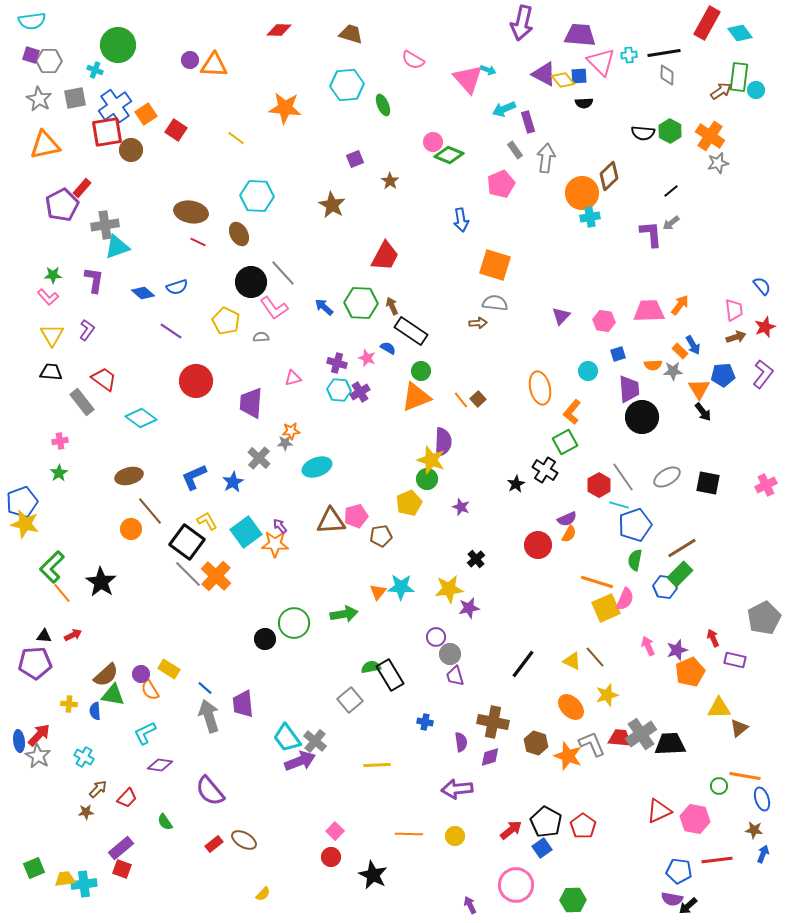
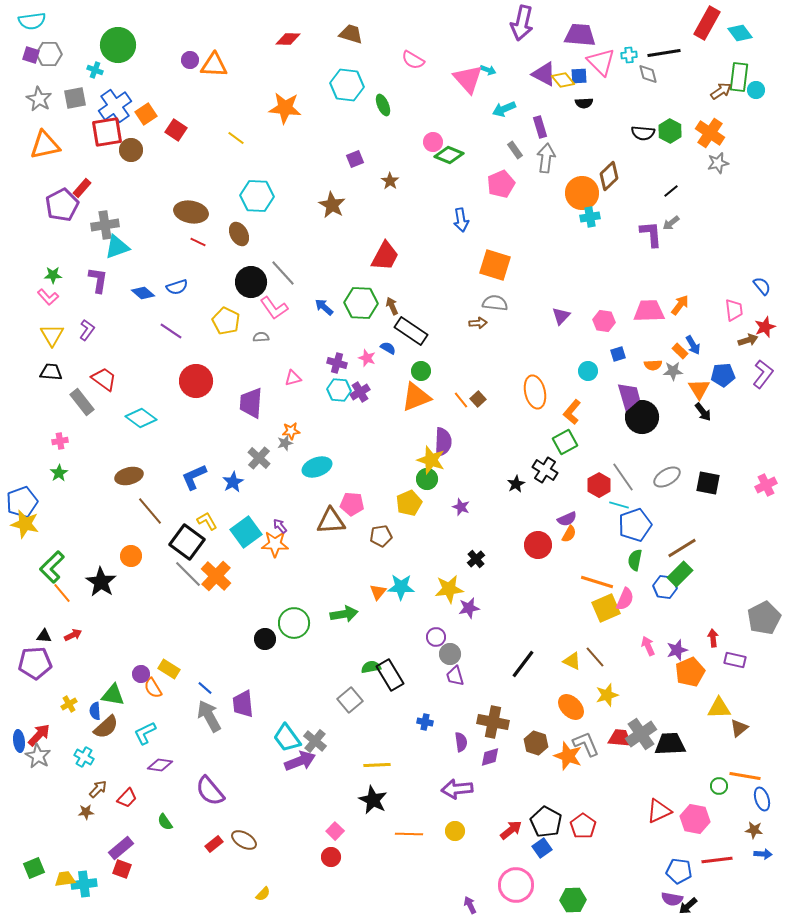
red diamond at (279, 30): moved 9 px right, 9 px down
gray hexagon at (49, 61): moved 7 px up
gray diamond at (667, 75): moved 19 px left, 1 px up; rotated 15 degrees counterclockwise
cyan hexagon at (347, 85): rotated 12 degrees clockwise
purple rectangle at (528, 122): moved 12 px right, 5 px down
orange cross at (710, 136): moved 3 px up
purple L-shape at (94, 280): moved 4 px right
brown arrow at (736, 337): moved 12 px right, 3 px down
orange ellipse at (540, 388): moved 5 px left, 4 px down
purple trapezoid at (629, 389): moved 7 px down; rotated 12 degrees counterclockwise
gray star at (285, 443): rotated 14 degrees counterclockwise
pink pentagon at (356, 516): moved 4 px left, 12 px up; rotated 20 degrees clockwise
orange circle at (131, 529): moved 27 px down
red arrow at (713, 638): rotated 18 degrees clockwise
brown semicircle at (106, 675): moved 52 px down
orange semicircle at (150, 690): moved 3 px right, 2 px up
yellow cross at (69, 704): rotated 35 degrees counterclockwise
gray arrow at (209, 716): rotated 12 degrees counterclockwise
gray L-shape at (592, 744): moved 6 px left
yellow circle at (455, 836): moved 5 px up
blue arrow at (763, 854): rotated 72 degrees clockwise
black star at (373, 875): moved 75 px up
